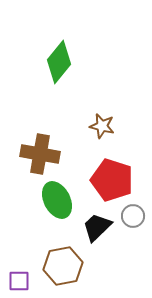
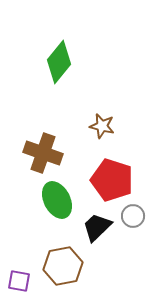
brown cross: moved 3 px right, 1 px up; rotated 9 degrees clockwise
purple square: rotated 10 degrees clockwise
